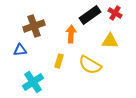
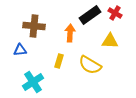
brown cross: rotated 25 degrees clockwise
orange arrow: moved 1 px left, 1 px up
